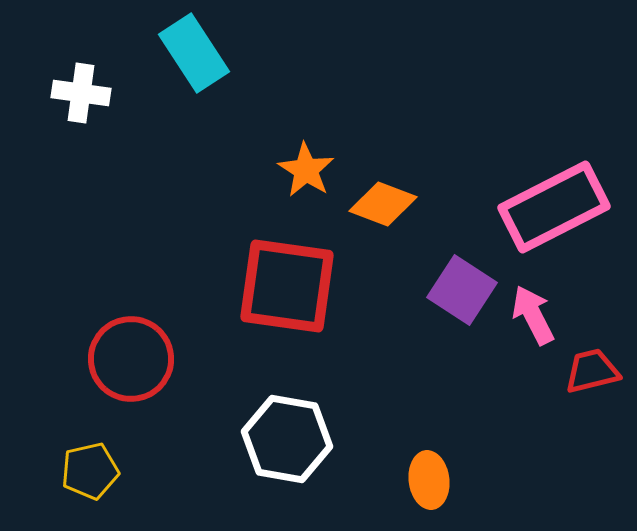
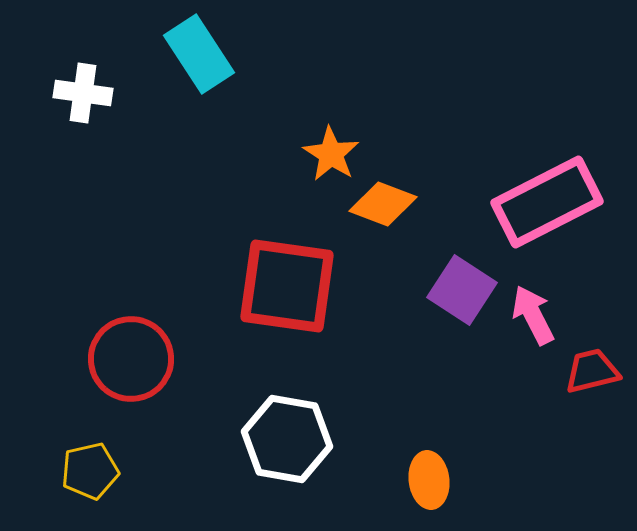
cyan rectangle: moved 5 px right, 1 px down
white cross: moved 2 px right
orange star: moved 25 px right, 16 px up
pink rectangle: moved 7 px left, 5 px up
